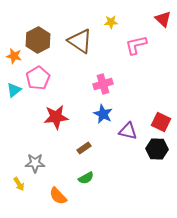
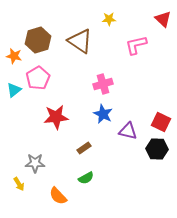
yellow star: moved 2 px left, 3 px up
brown hexagon: rotated 10 degrees clockwise
